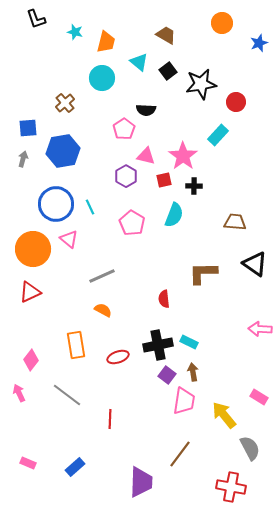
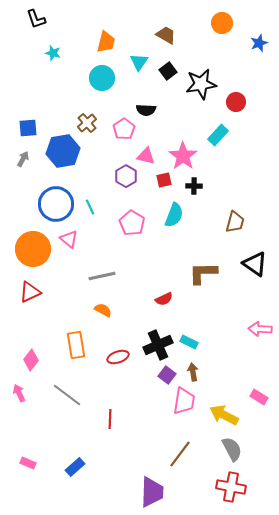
cyan star at (75, 32): moved 22 px left, 21 px down
cyan triangle at (139, 62): rotated 24 degrees clockwise
brown cross at (65, 103): moved 22 px right, 20 px down
gray arrow at (23, 159): rotated 14 degrees clockwise
brown trapezoid at (235, 222): rotated 100 degrees clockwise
gray line at (102, 276): rotated 12 degrees clockwise
red semicircle at (164, 299): rotated 108 degrees counterclockwise
black cross at (158, 345): rotated 12 degrees counterclockwise
yellow arrow at (224, 415): rotated 24 degrees counterclockwise
gray semicircle at (250, 448): moved 18 px left, 1 px down
purple trapezoid at (141, 482): moved 11 px right, 10 px down
